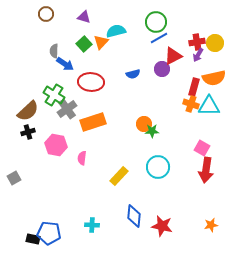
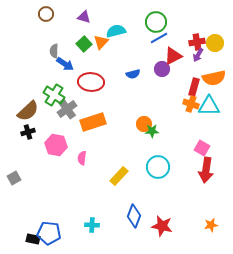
blue diamond: rotated 15 degrees clockwise
